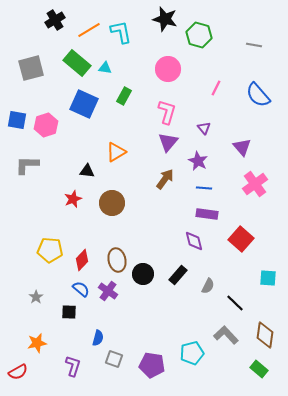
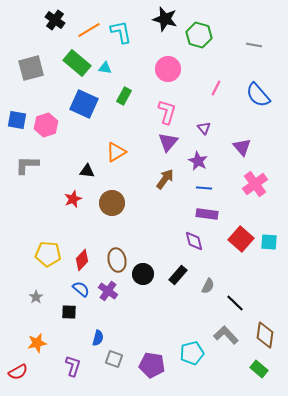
black cross at (55, 20): rotated 24 degrees counterclockwise
yellow pentagon at (50, 250): moved 2 px left, 4 px down
cyan square at (268, 278): moved 1 px right, 36 px up
